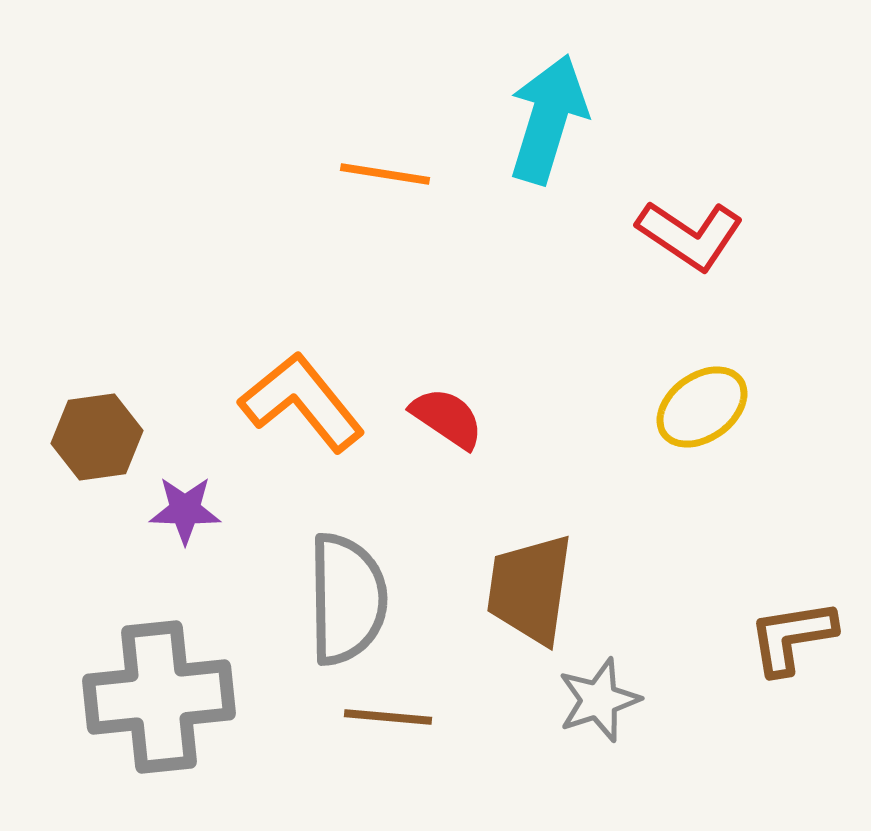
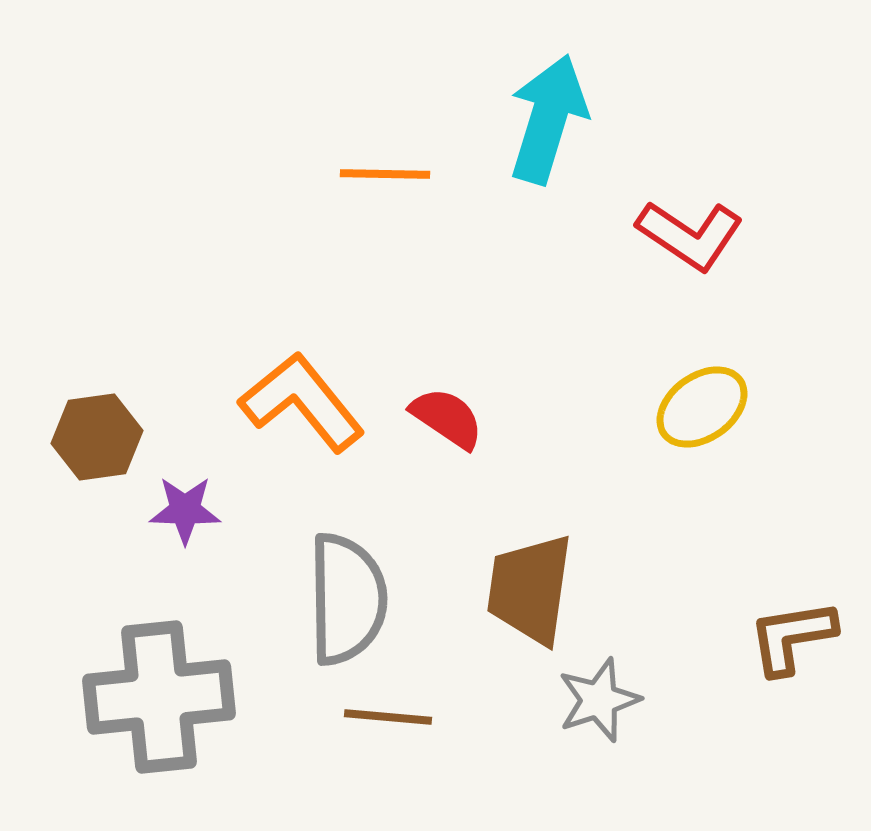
orange line: rotated 8 degrees counterclockwise
